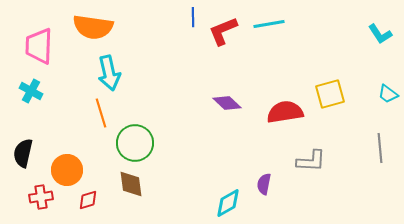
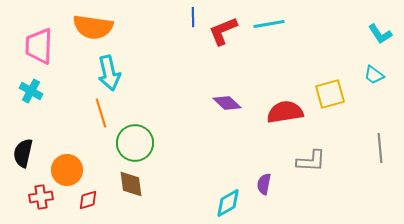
cyan trapezoid: moved 14 px left, 19 px up
